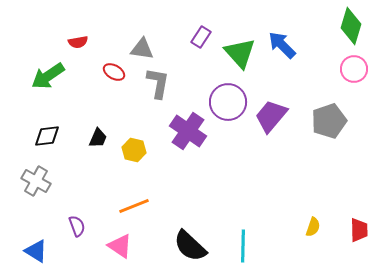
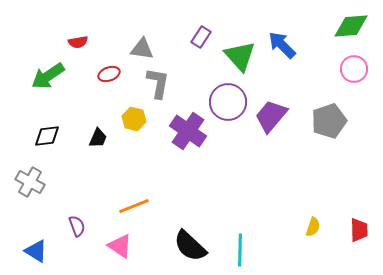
green diamond: rotated 69 degrees clockwise
green triangle: moved 3 px down
red ellipse: moved 5 px left, 2 px down; rotated 50 degrees counterclockwise
yellow hexagon: moved 31 px up
gray cross: moved 6 px left, 1 px down
cyan line: moved 3 px left, 4 px down
